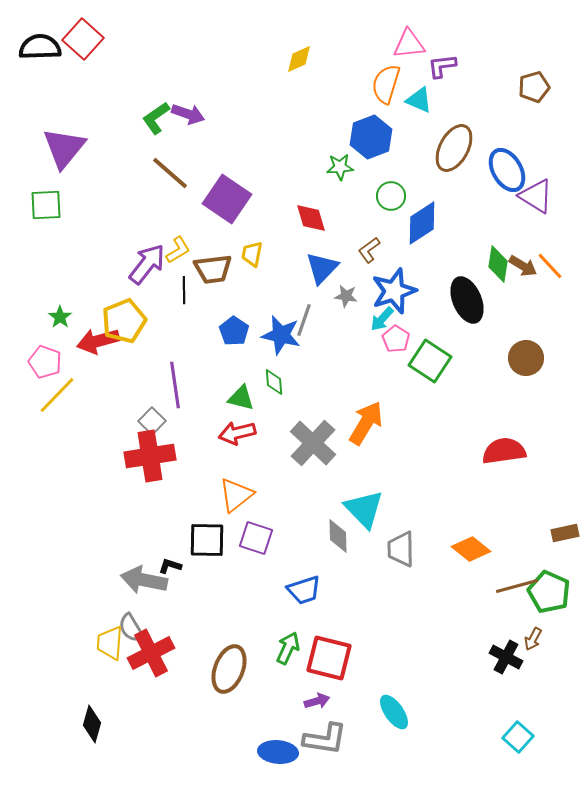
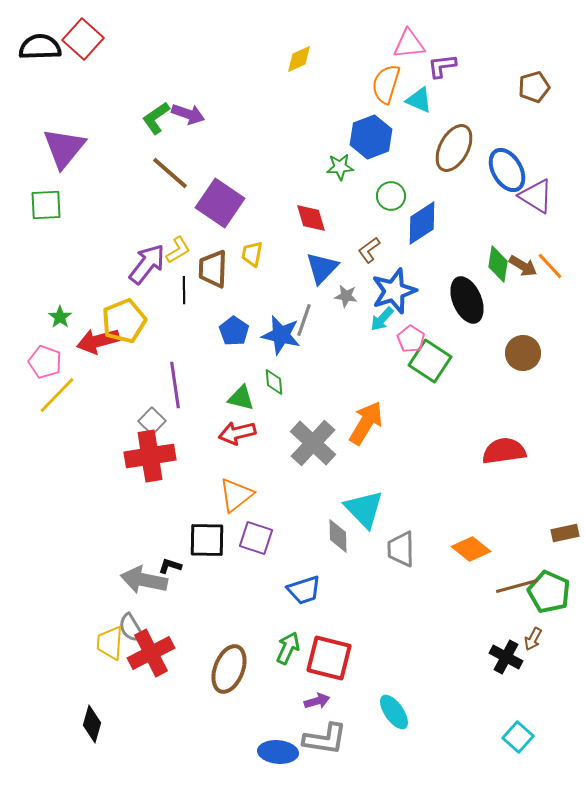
purple square at (227, 199): moved 7 px left, 4 px down
brown trapezoid at (213, 269): rotated 99 degrees clockwise
pink pentagon at (396, 339): moved 15 px right
brown circle at (526, 358): moved 3 px left, 5 px up
